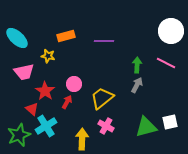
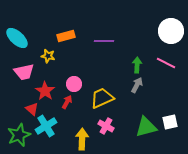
yellow trapezoid: rotated 15 degrees clockwise
